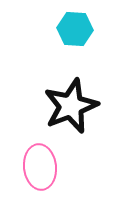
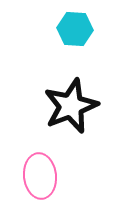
pink ellipse: moved 9 px down
